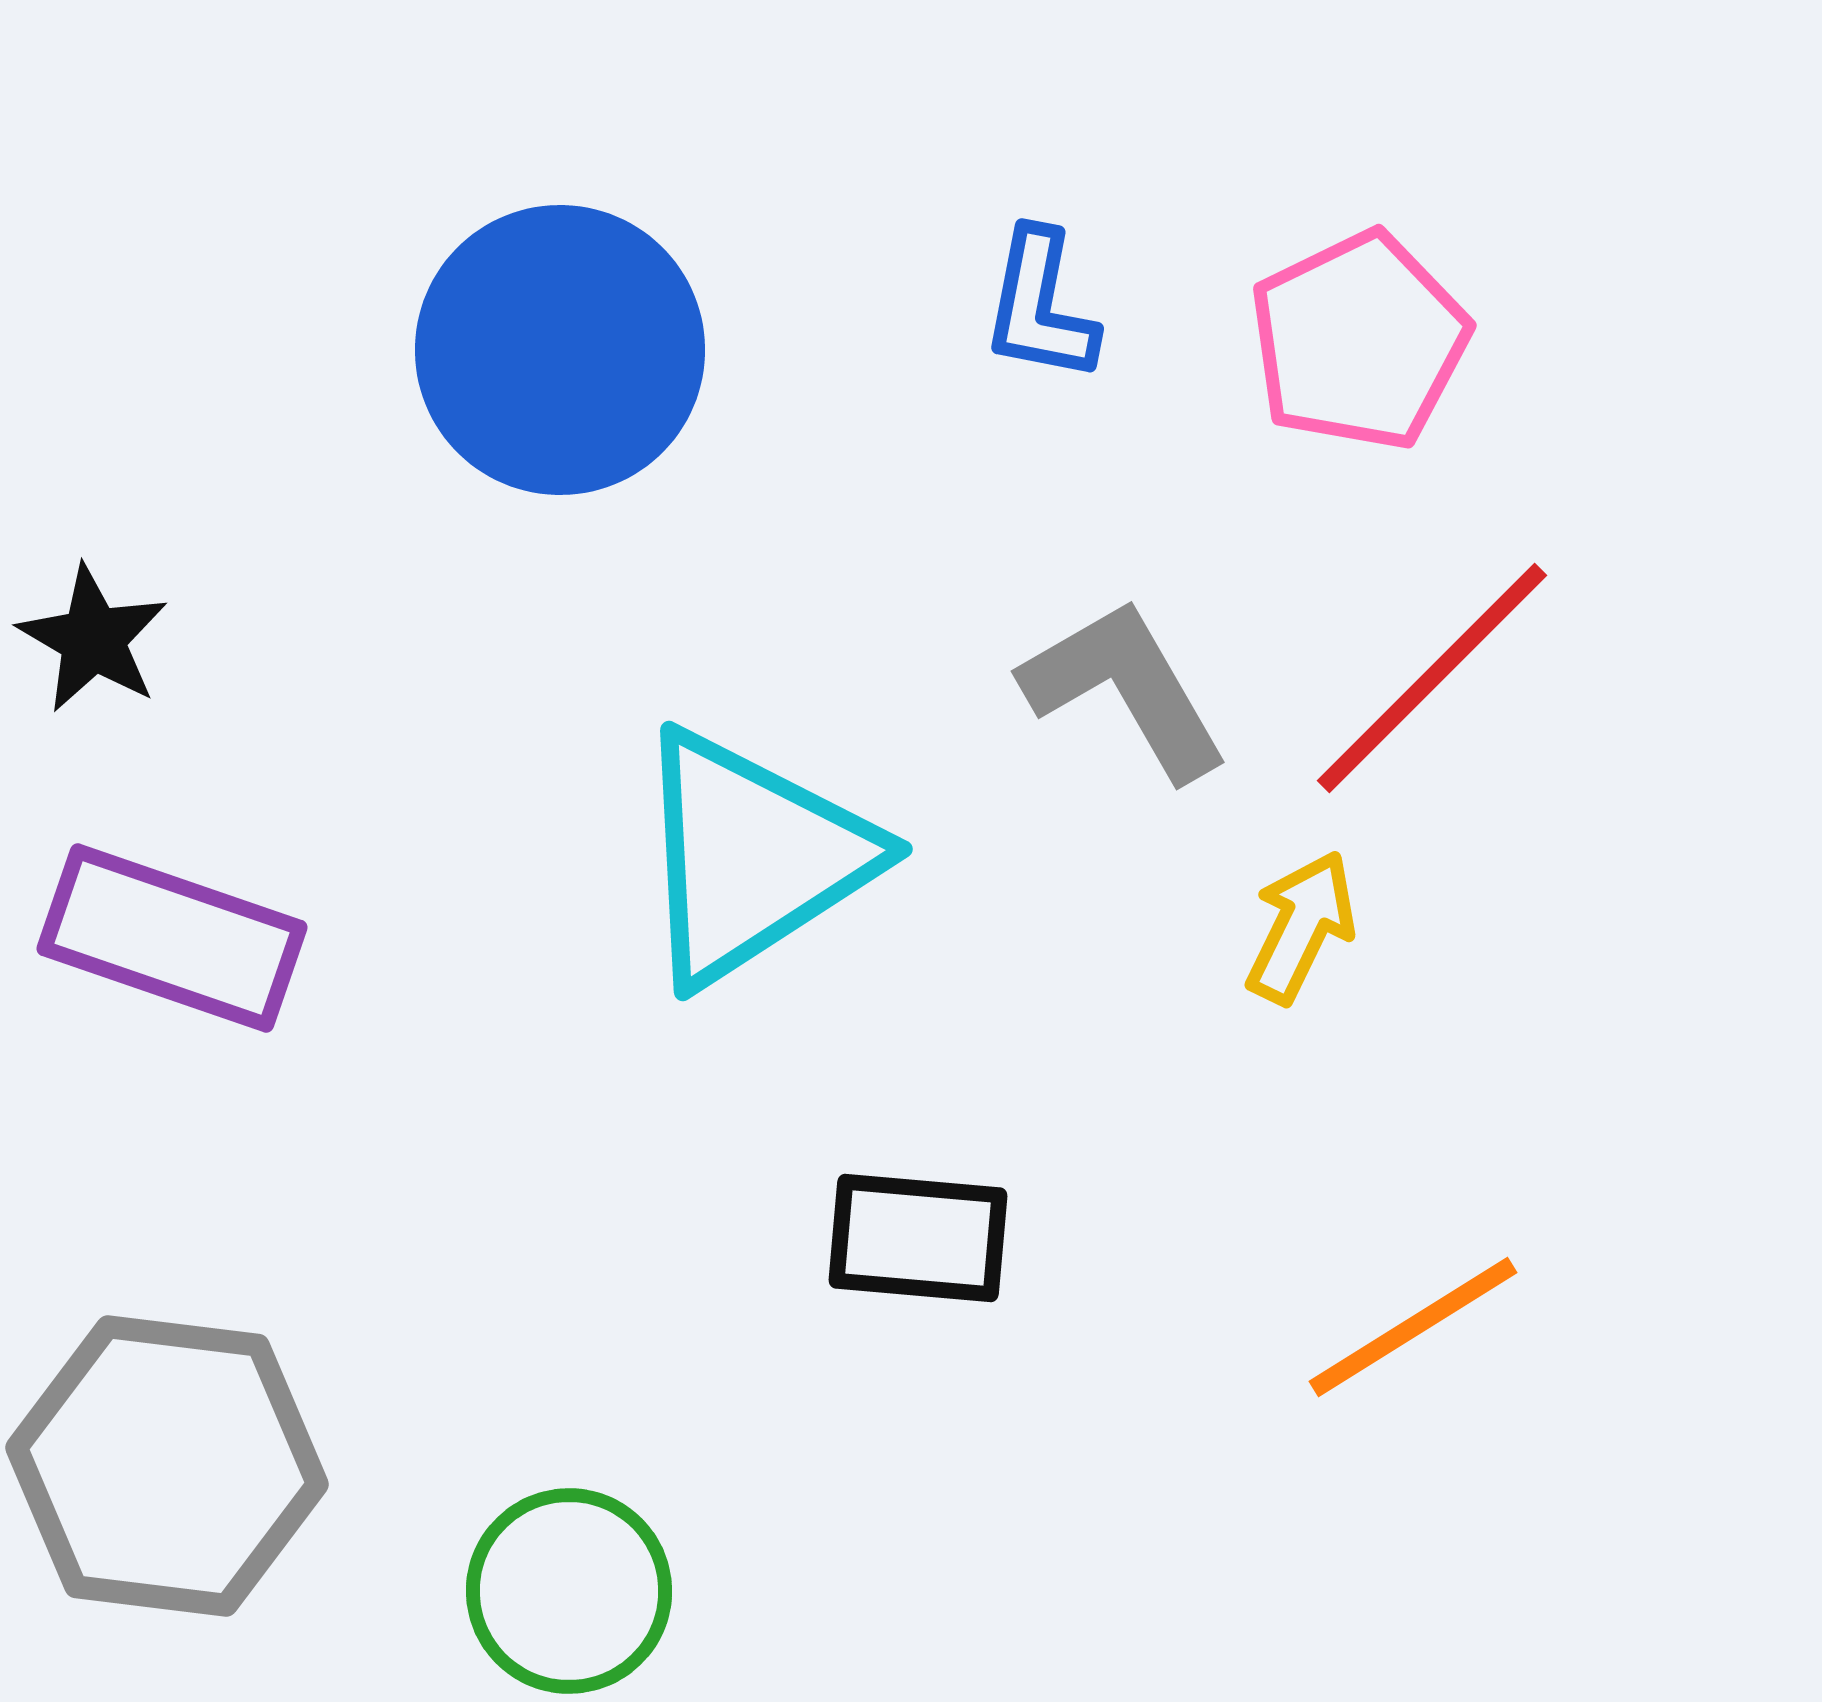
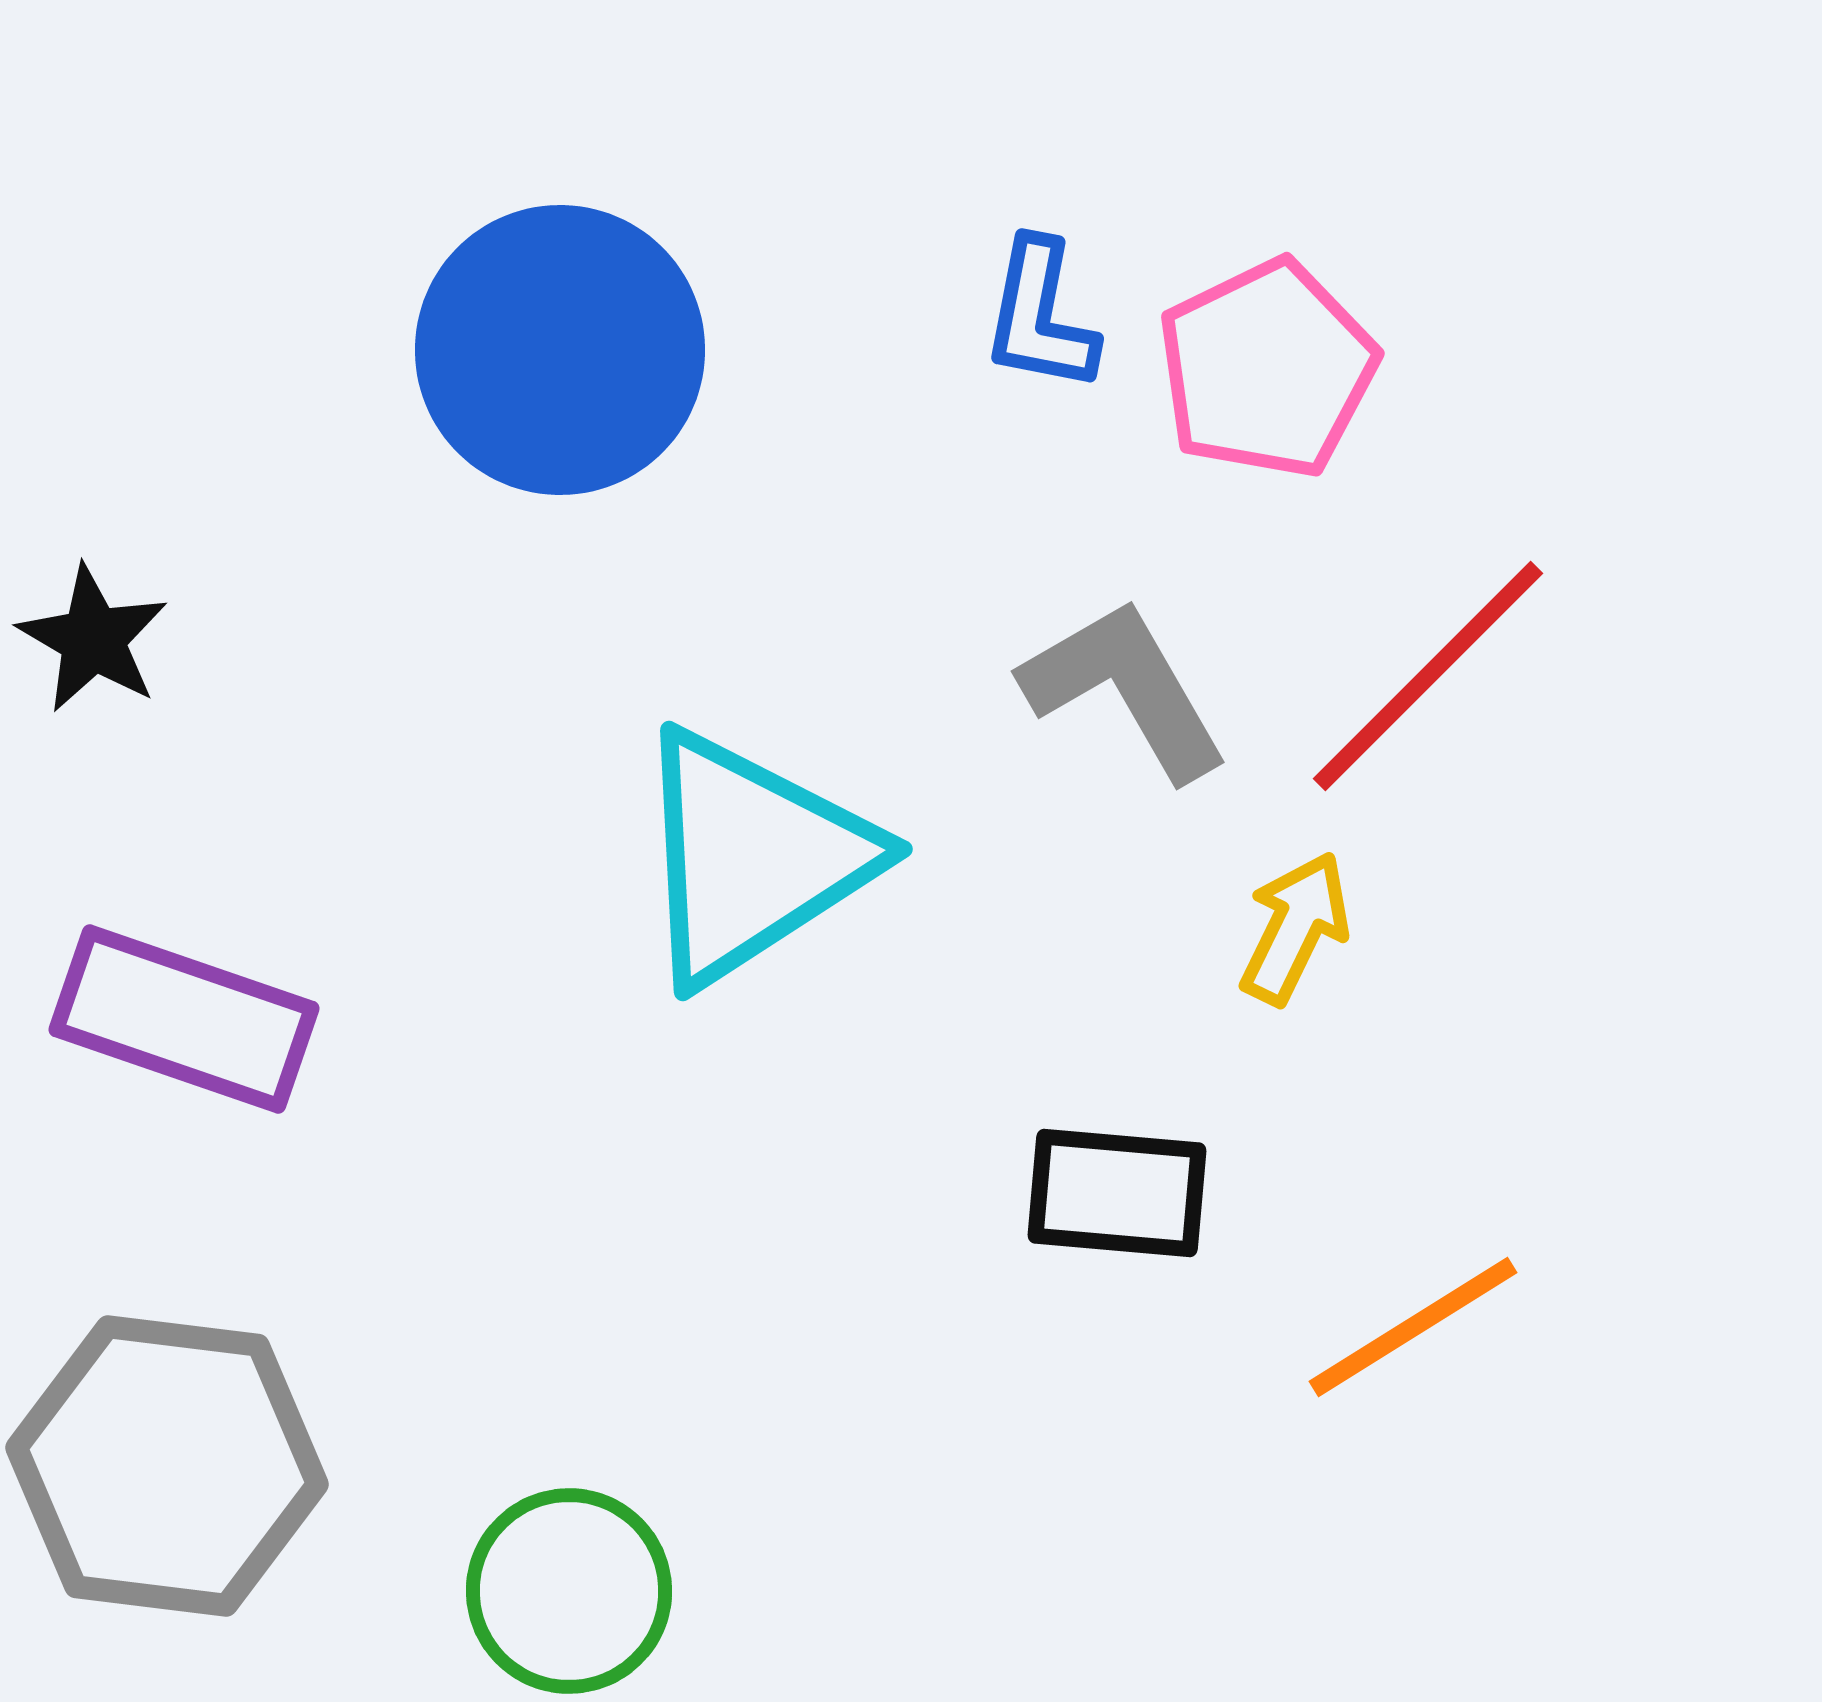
blue L-shape: moved 10 px down
pink pentagon: moved 92 px left, 28 px down
red line: moved 4 px left, 2 px up
yellow arrow: moved 6 px left, 1 px down
purple rectangle: moved 12 px right, 81 px down
black rectangle: moved 199 px right, 45 px up
